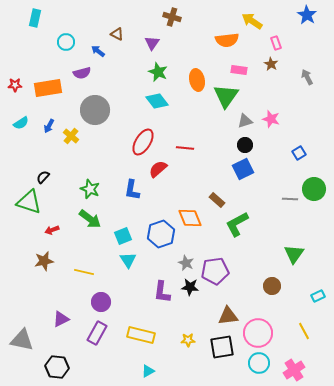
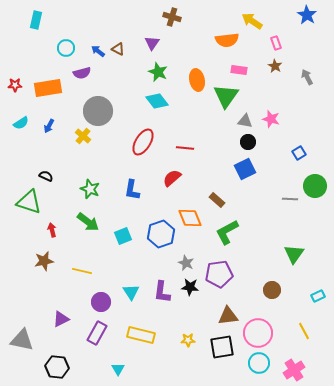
cyan rectangle at (35, 18): moved 1 px right, 2 px down
brown triangle at (117, 34): moved 1 px right, 15 px down
cyan circle at (66, 42): moved 6 px down
brown star at (271, 64): moved 4 px right, 2 px down
gray circle at (95, 110): moved 3 px right, 1 px down
gray triangle at (245, 121): rotated 28 degrees clockwise
yellow cross at (71, 136): moved 12 px right
black circle at (245, 145): moved 3 px right, 3 px up
red semicircle at (158, 169): moved 14 px right, 9 px down
blue square at (243, 169): moved 2 px right
black semicircle at (43, 177): moved 3 px right, 1 px up; rotated 72 degrees clockwise
green circle at (314, 189): moved 1 px right, 3 px up
green arrow at (90, 219): moved 2 px left, 3 px down
green L-shape at (237, 224): moved 10 px left, 8 px down
red arrow at (52, 230): rotated 96 degrees clockwise
cyan triangle at (128, 260): moved 3 px right, 32 px down
purple pentagon at (215, 271): moved 4 px right, 3 px down
yellow line at (84, 272): moved 2 px left, 1 px up
brown circle at (272, 286): moved 4 px down
cyan triangle at (148, 371): moved 30 px left, 2 px up; rotated 32 degrees counterclockwise
